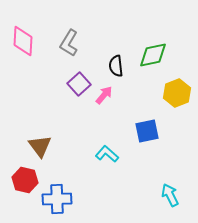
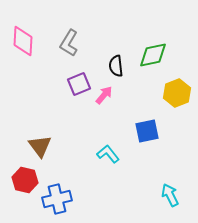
purple square: rotated 20 degrees clockwise
cyan L-shape: moved 1 px right; rotated 10 degrees clockwise
blue cross: rotated 12 degrees counterclockwise
